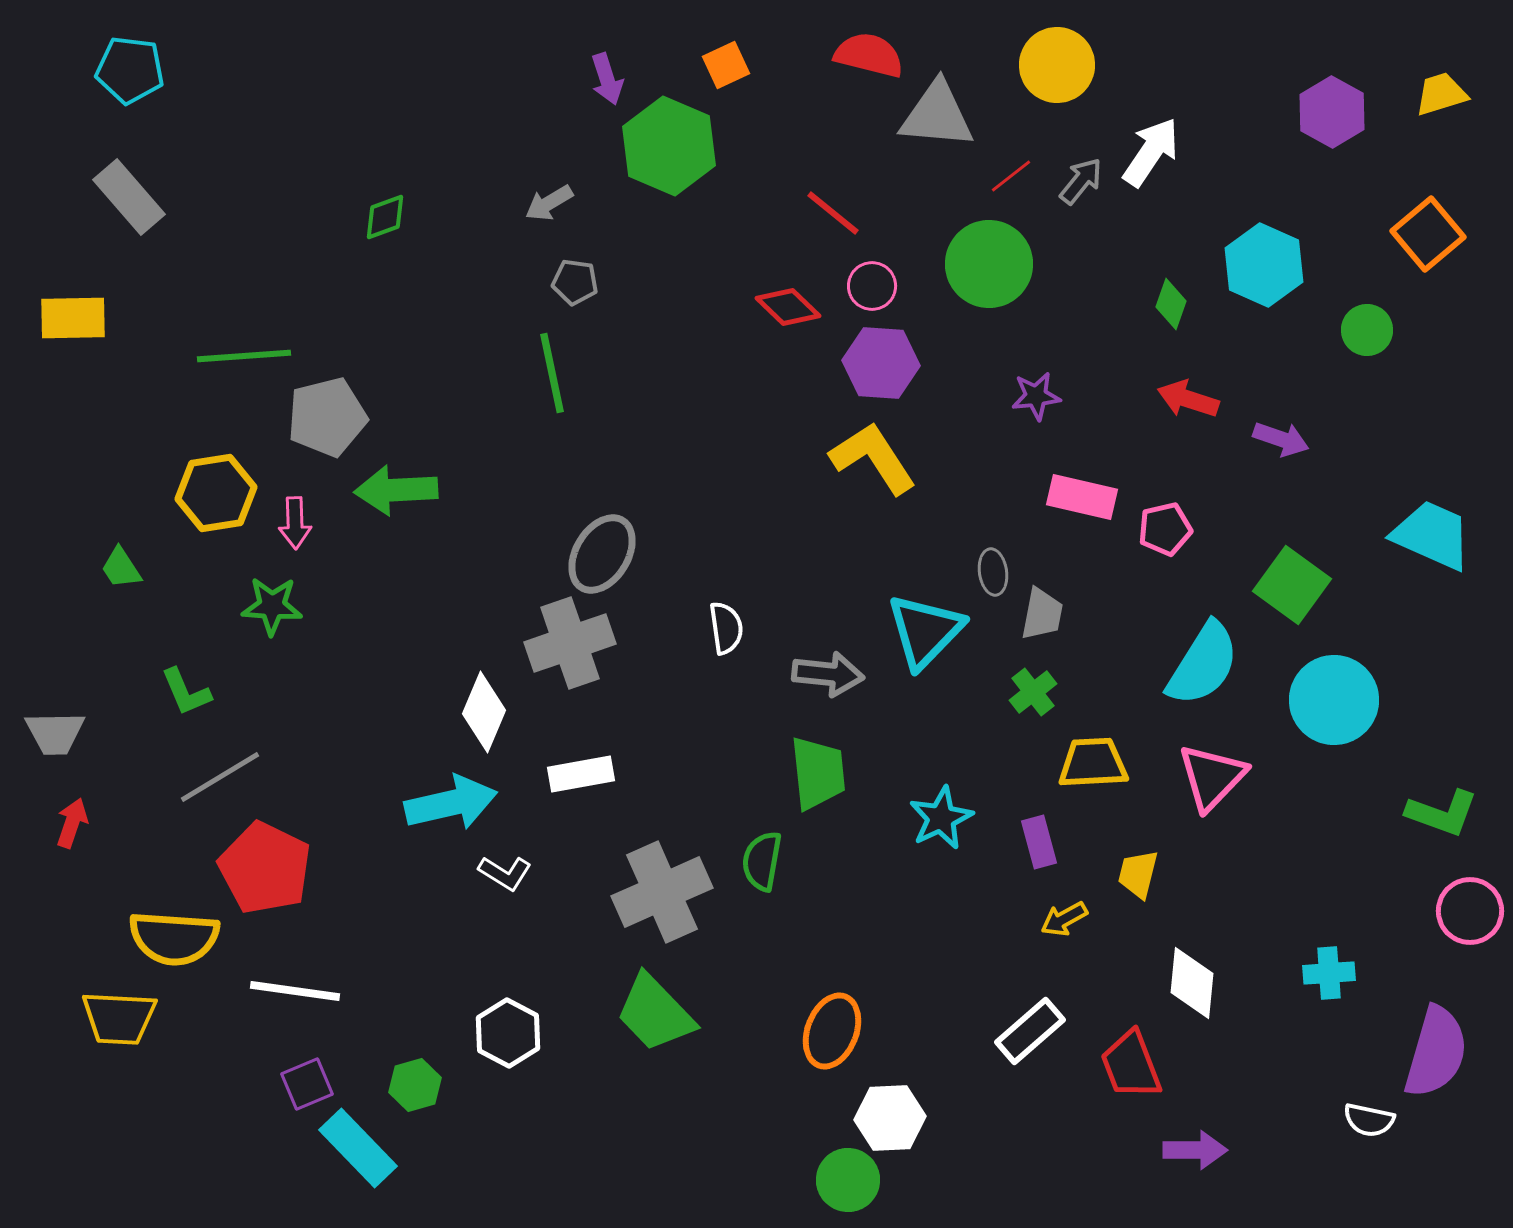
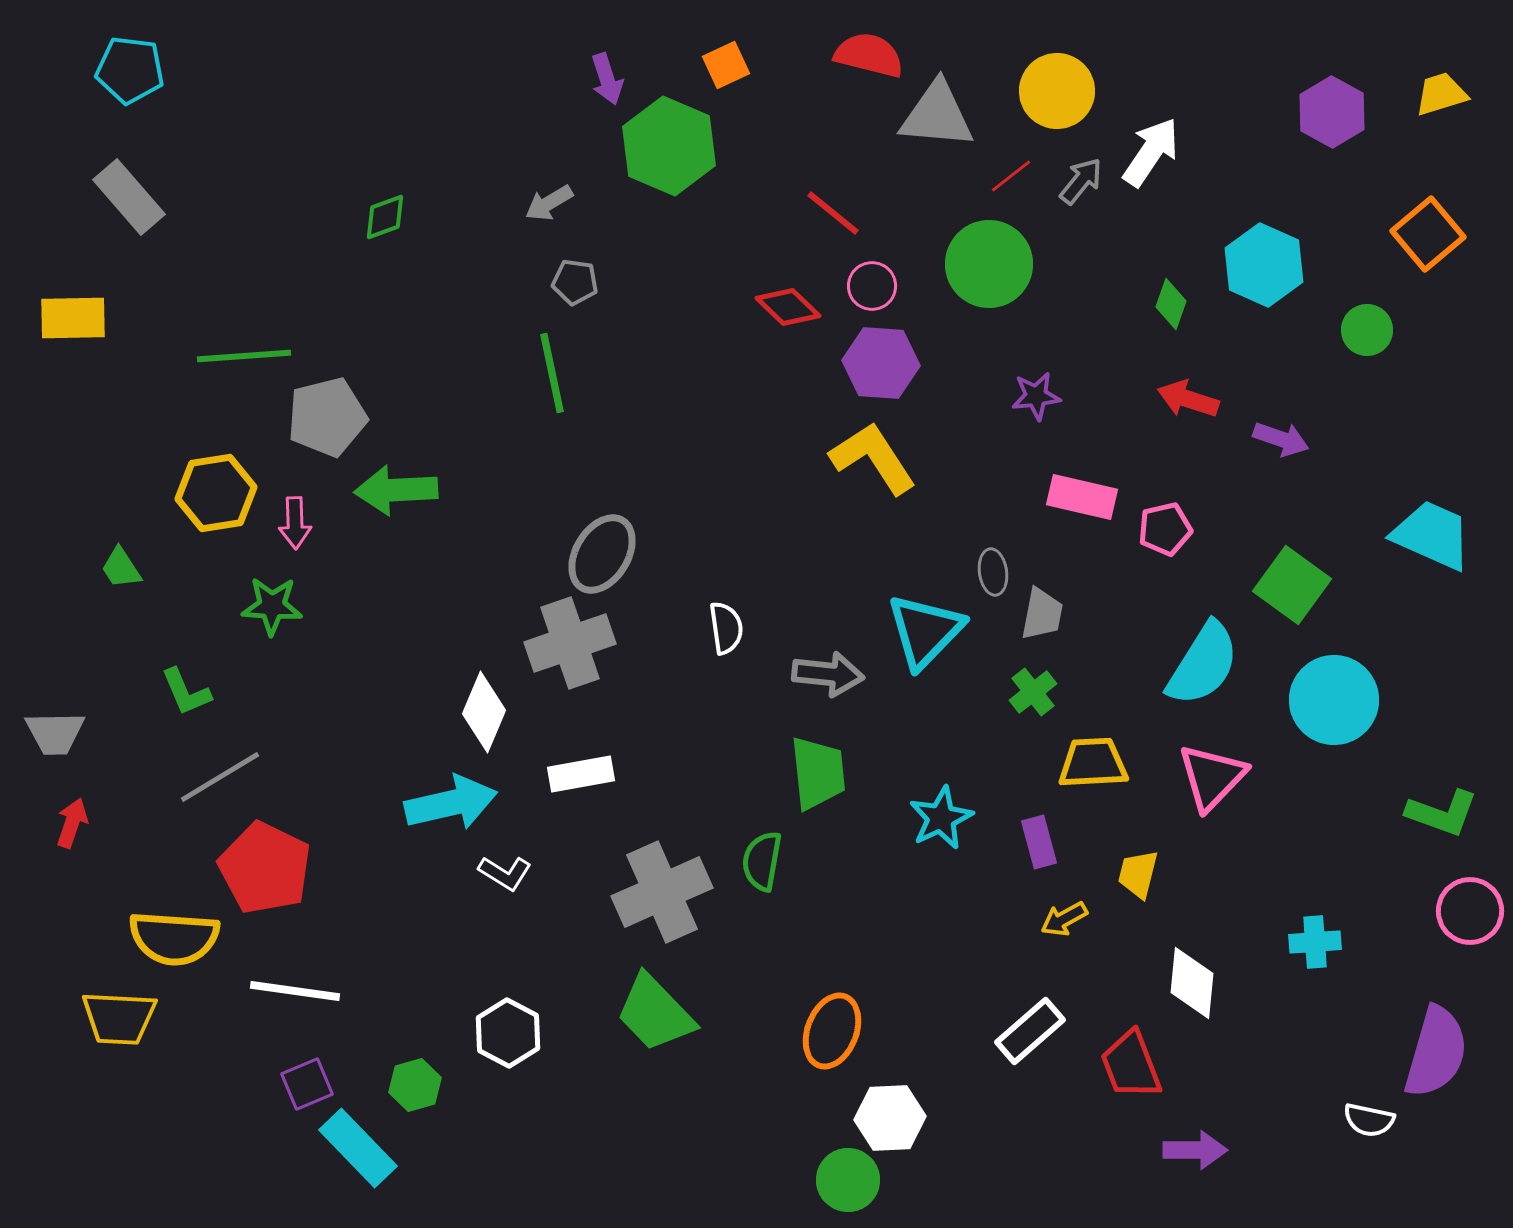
yellow circle at (1057, 65): moved 26 px down
cyan cross at (1329, 973): moved 14 px left, 31 px up
